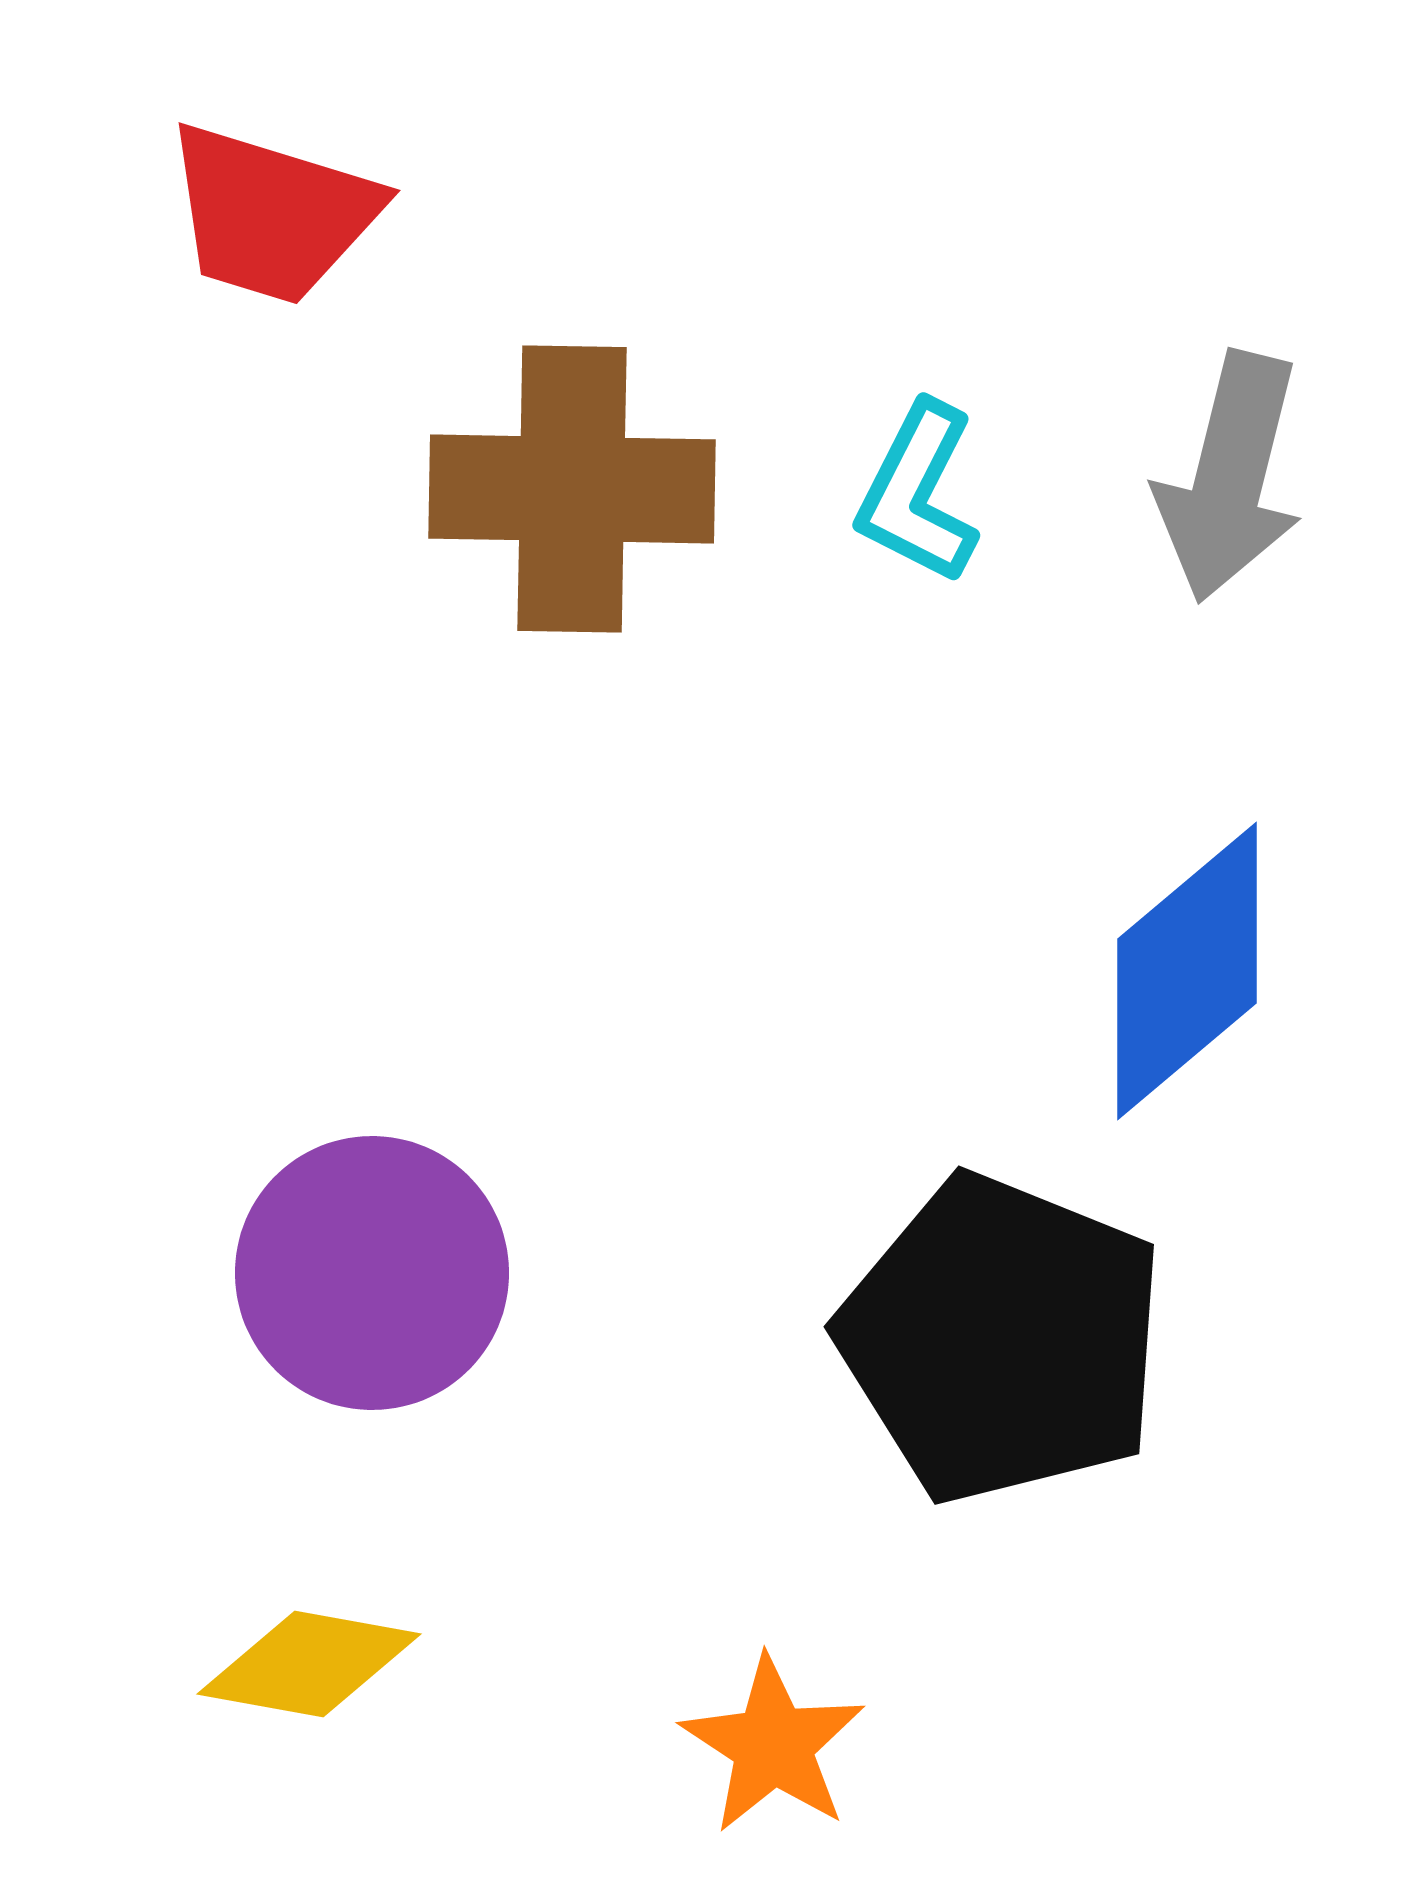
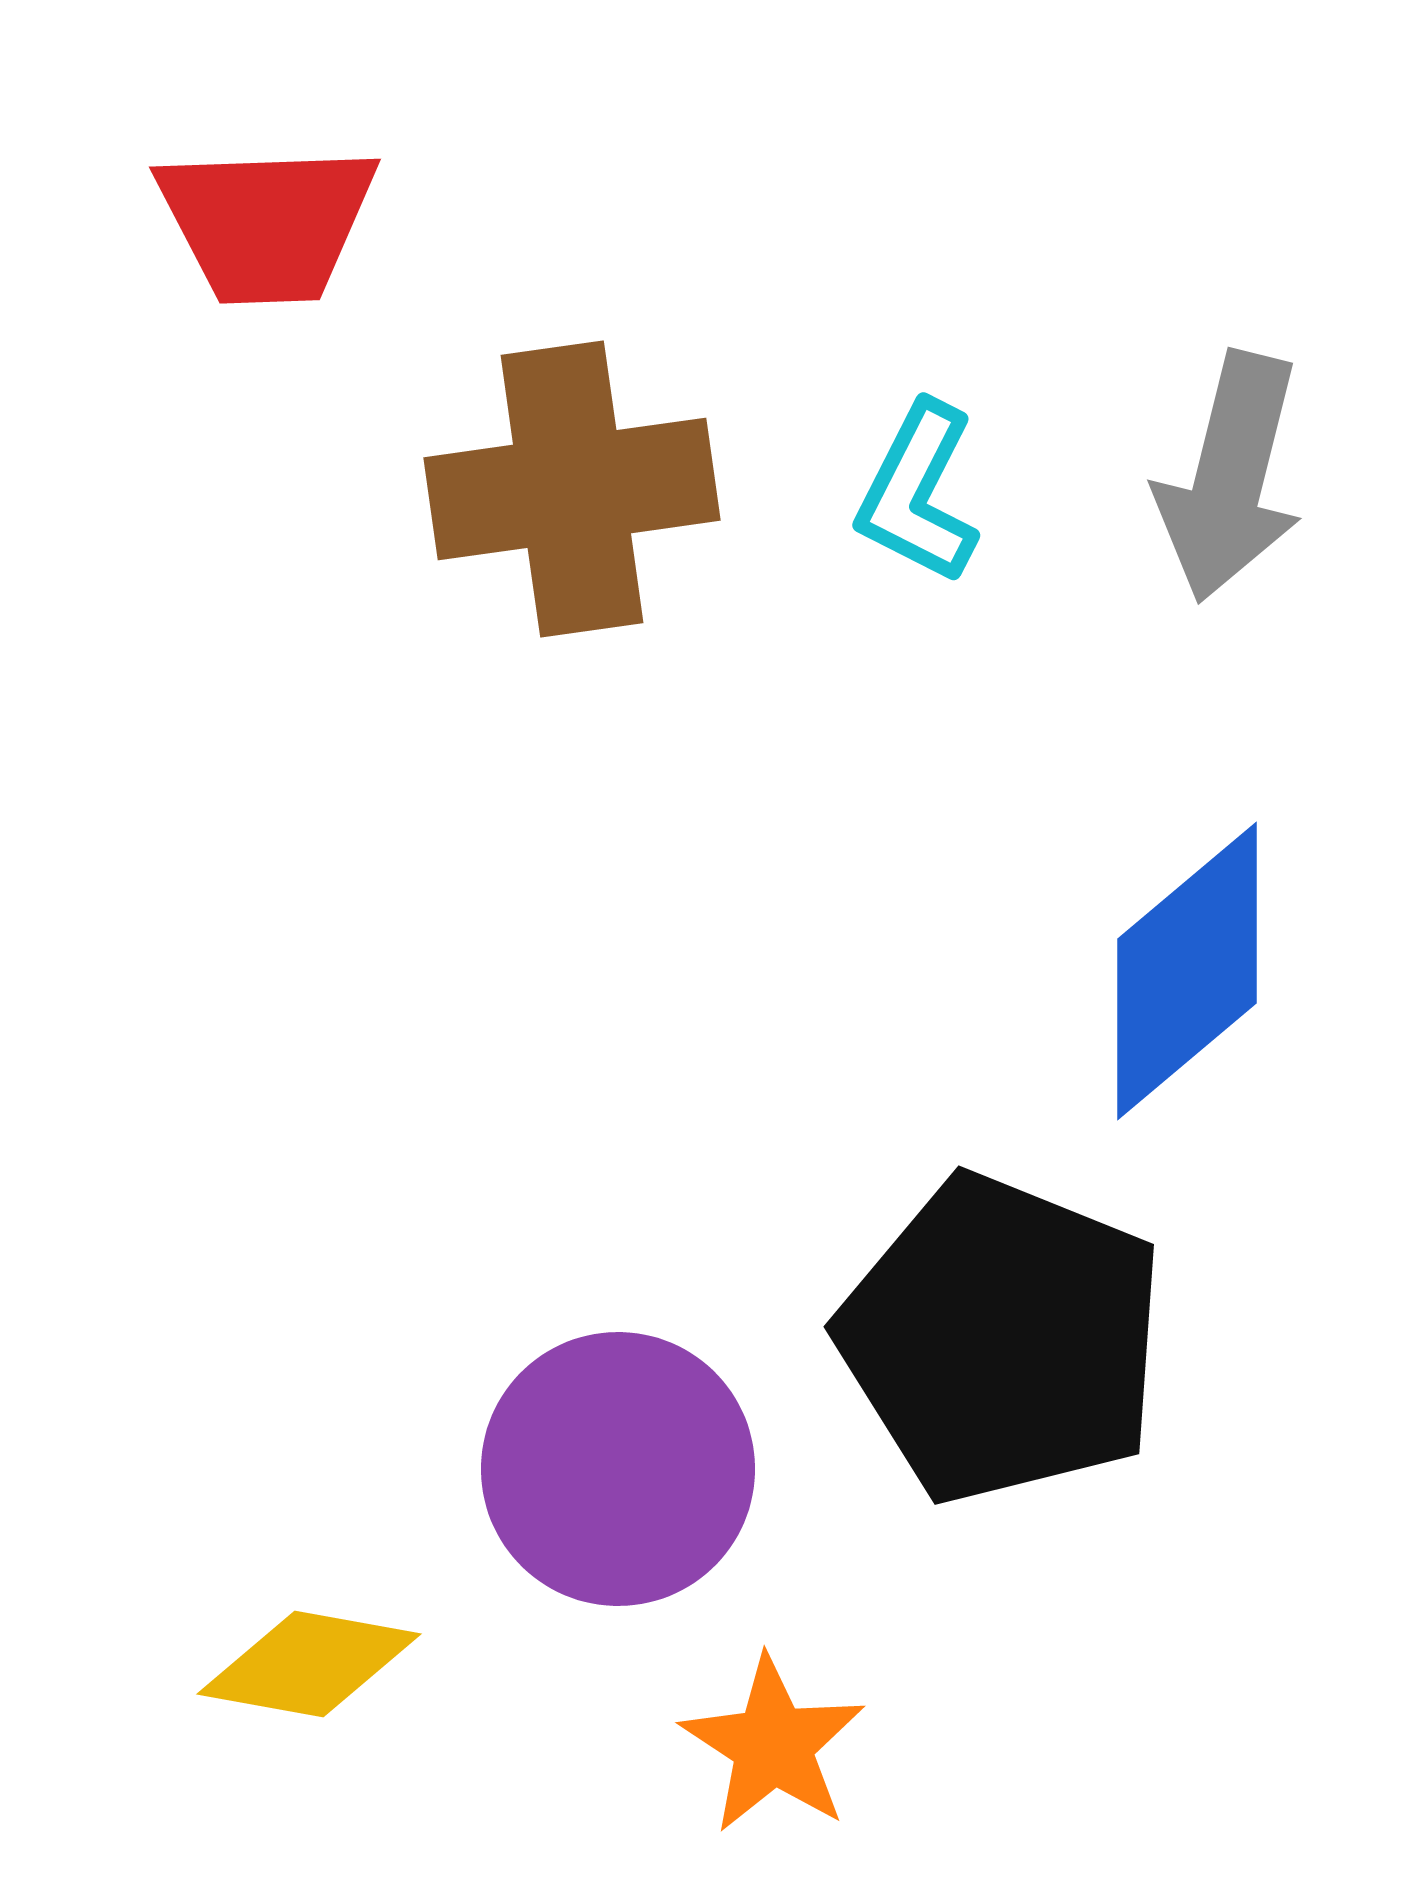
red trapezoid: moved 5 px left, 9 px down; rotated 19 degrees counterclockwise
brown cross: rotated 9 degrees counterclockwise
purple circle: moved 246 px right, 196 px down
